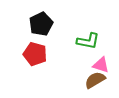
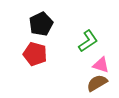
green L-shape: rotated 45 degrees counterclockwise
brown semicircle: moved 2 px right, 3 px down
